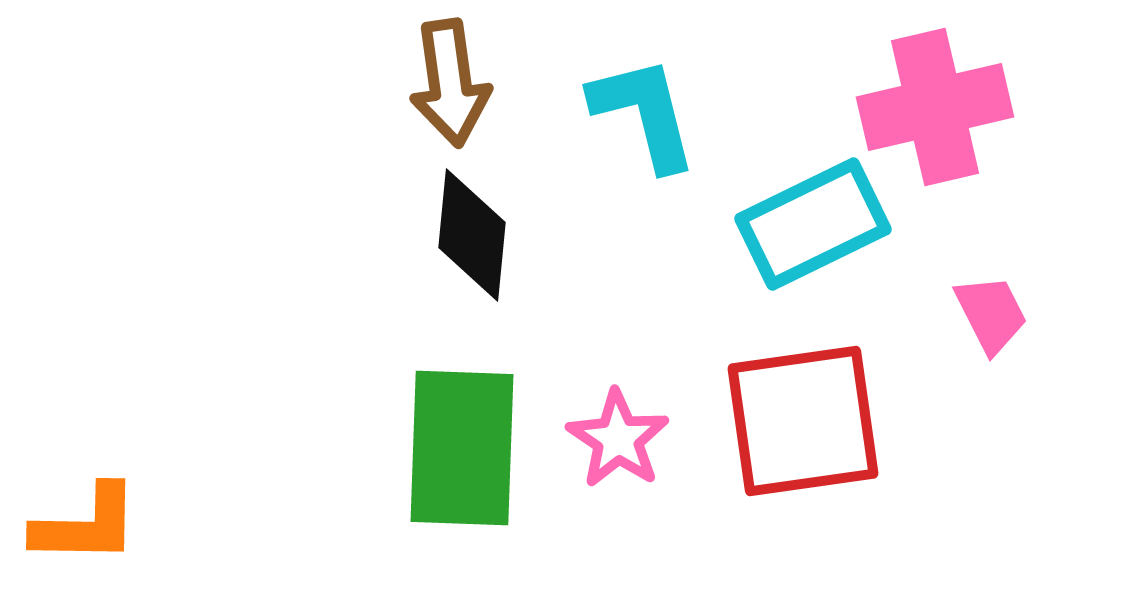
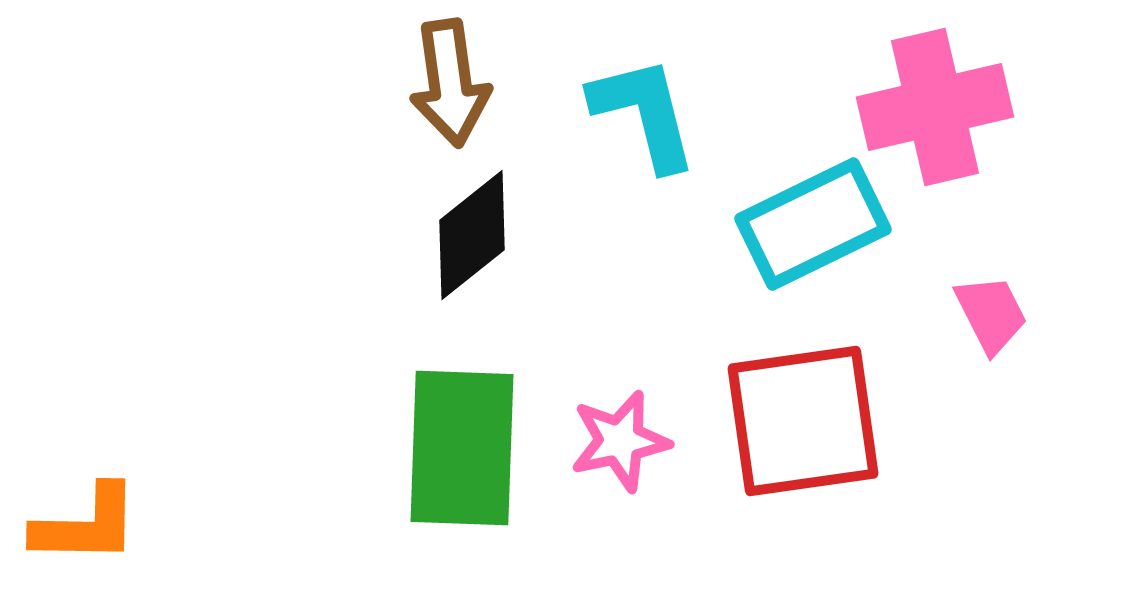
black diamond: rotated 46 degrees clockwise
pink star: moved 2 px right, 2 px down; rotated 26 degrees clockwise
